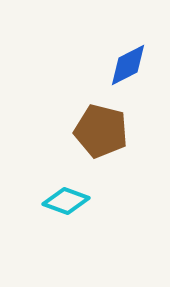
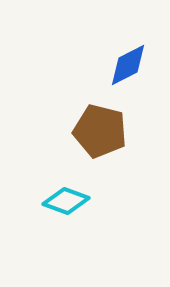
brown pentagon: moved 1 px left
